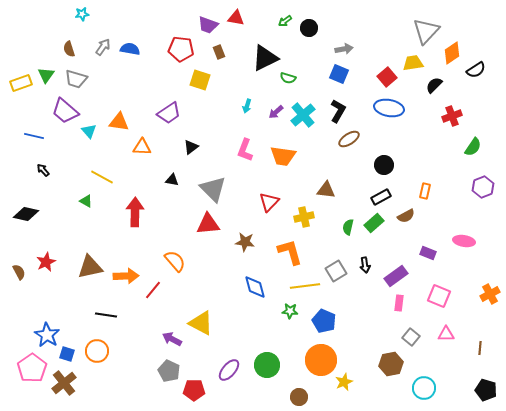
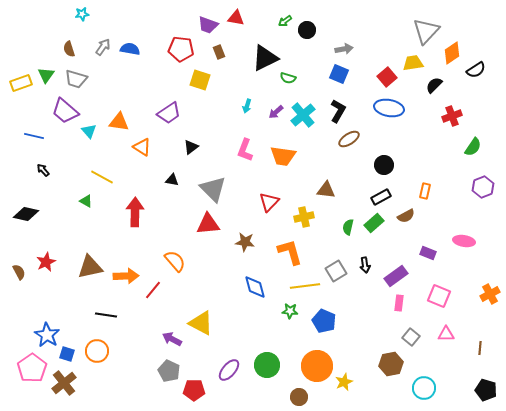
black circle at (309, 28): moved 2 px left, 2 px down
orange triangle at (142, 147): rotated 30 degrees clockwise
orange circle at (321, 360): moved 4 px left, 6 px down
